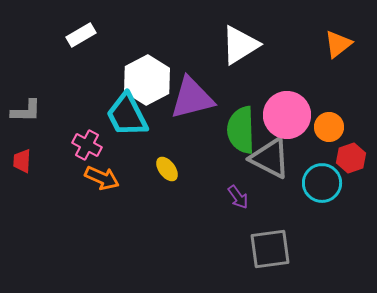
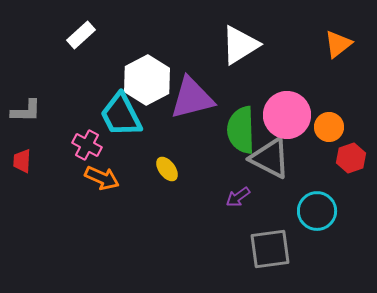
white rectangle: rotated 12 degrees counterclockwise
cyan trapezoid: moved 6 px left
cyan circle: moved 5 px left, 28 px down
purple arrow: rotated 90 degrees clockwise
